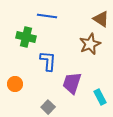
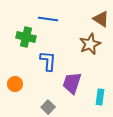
blue line: moved 1 px right, 3 px down
cyan rectangle: rotated 35 degrees clockwise
